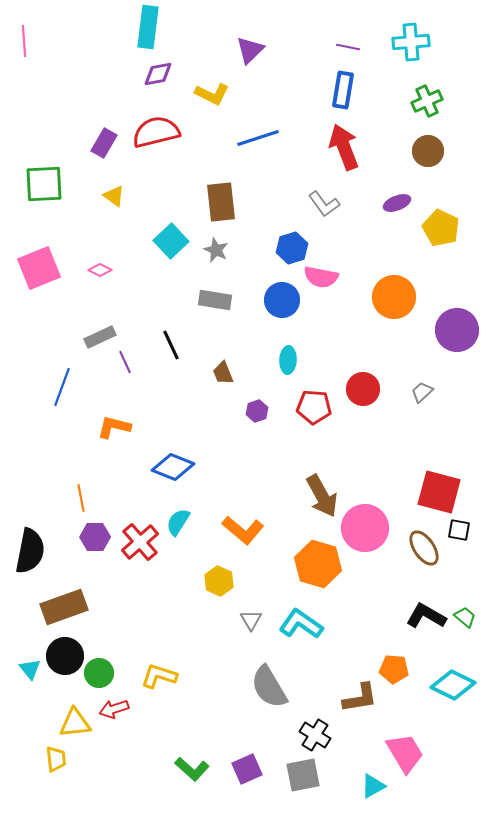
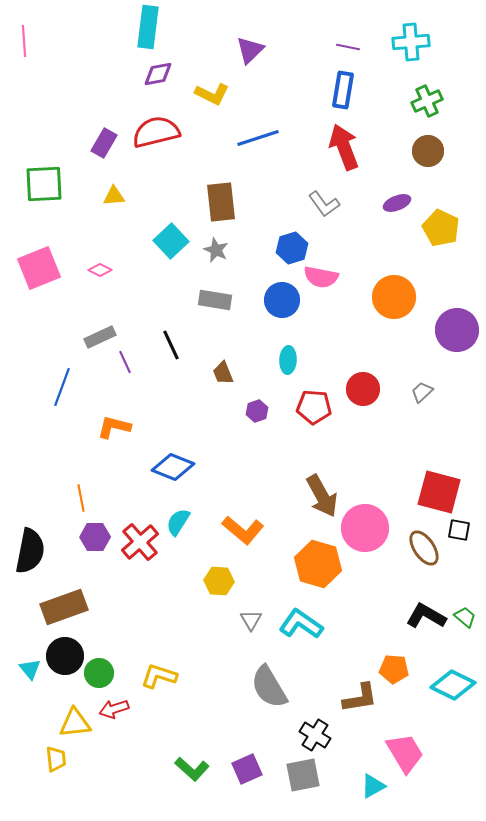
yellow triangle at (114, 196): rotated 40 degrees counterclockwise
yellow hexagon at (219, 581): rotated 20 degrees counterclockwise
